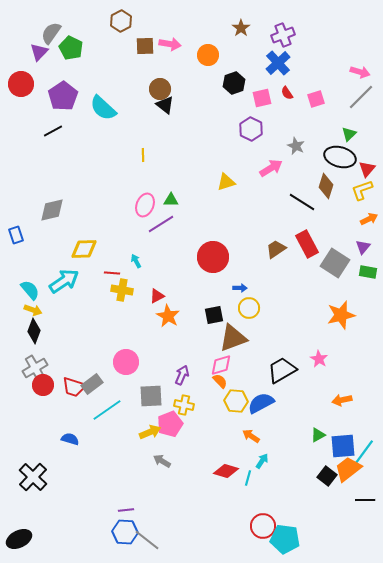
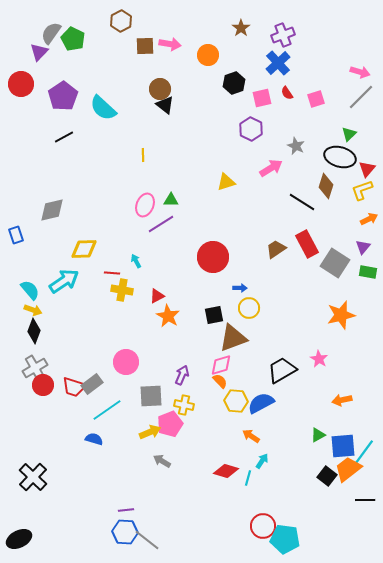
green pentagon at (71, 48): moved 2 px right, 9 px up
black line at (53, 131): moved 11 px right, 6 px down
blue semicircle at (70, 439): moved 24 px right
